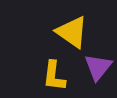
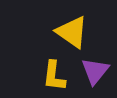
purple triangle: moved 3 px left, 4 px down
